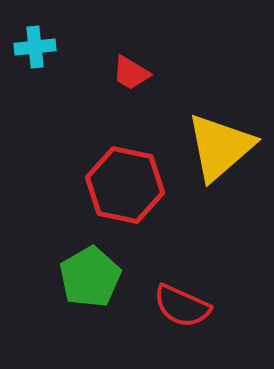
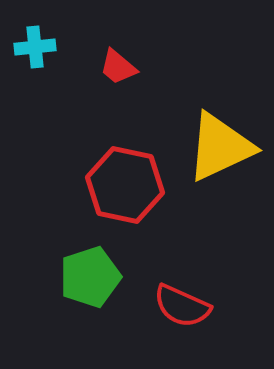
red trapezoid: moved 13 px left, 6 px up; rotated 9 degrees clockwise
yellow triangle: rotated 16 degrees clockwise
green pentagon: rotated 12 degrees clockwise
